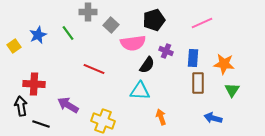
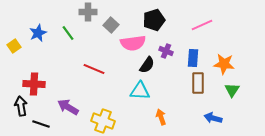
pink line: moved 2 px down
blue star: moved 2 px up
purple arrow: moved 2 px down
